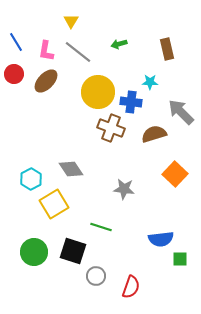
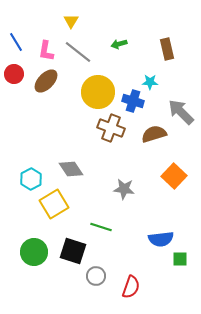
blue cross: moved 2 px right, 1 px up; rotated 10 degrees clockwise
orange square: moved 1 px left, 2 px down
